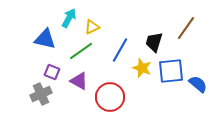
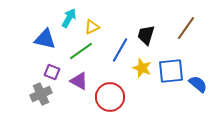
black trapezoid: moved 8 px left, 7 px up
